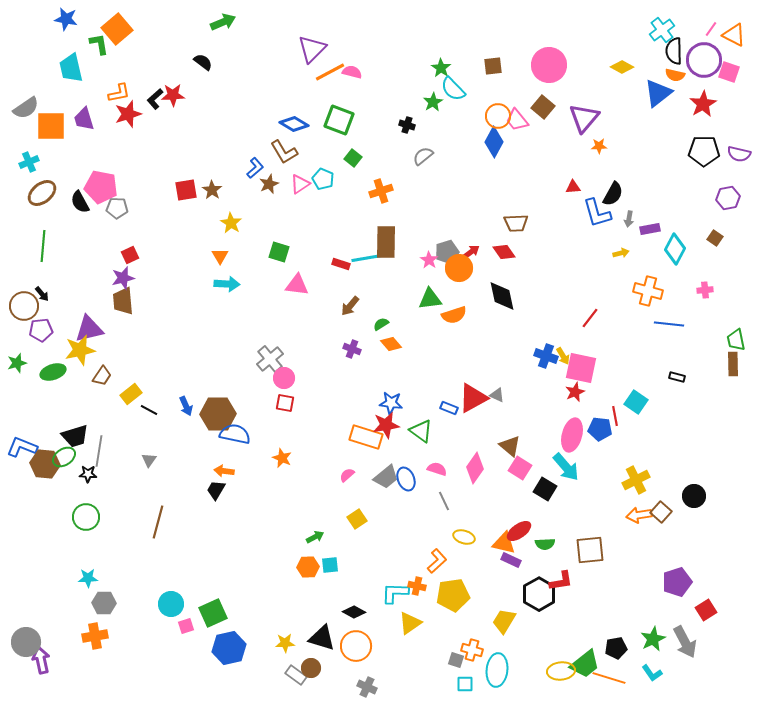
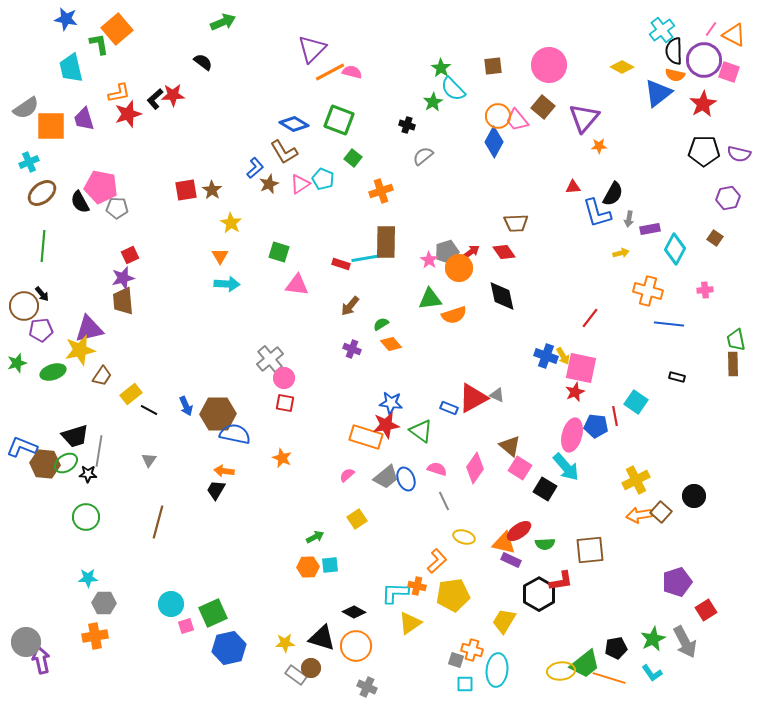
blue pentagon at (600, 429): moved 4 px left, 3 px up
green ellipse at (64, 457): moved 2 px right, 6 px down
